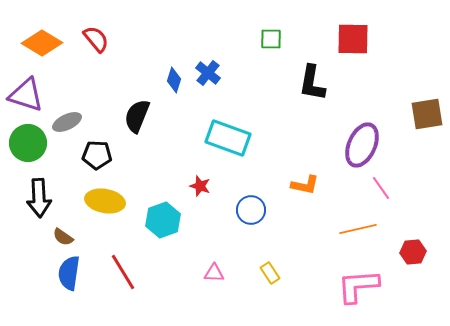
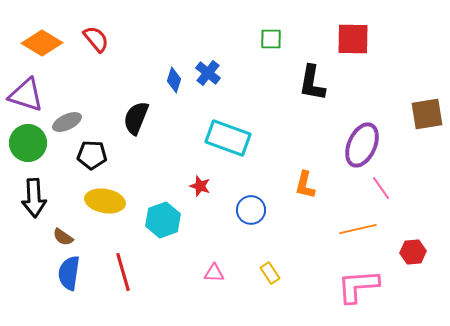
black semicircle: moved 1 px left, 2 px down
black pentagon: moved 5 px left
orange L-shape: rotated 92 degrees clockwise
black arrow: moved 5 px left
red line: rotated 15 degrees clockwise
